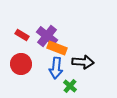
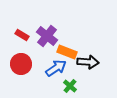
orange rectangle: moved 10 px right, 4 px down
black arrow: moved 5 px right
blue arrow: rotated 130 degrees counterclockwise
